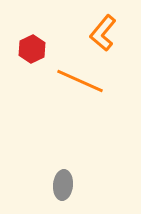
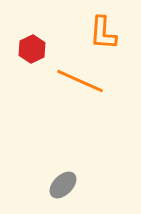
orange L-shape: rotated 36 degrees counterclockwise
gray ellipse: rotated 40 degrees clockwise
